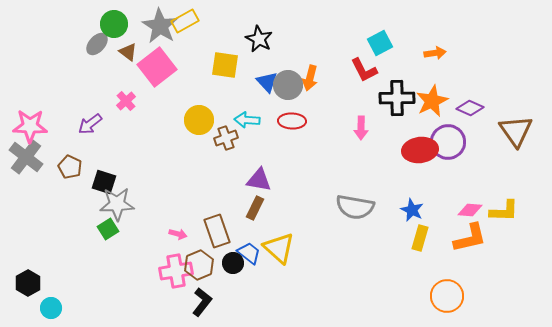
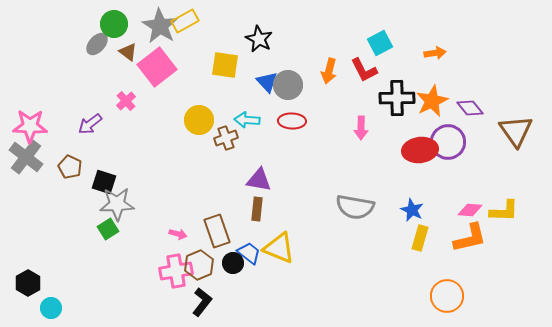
orange arrow at (310, 78): moved 19 px right, 7 px up
purple diamond at (470, 108): rotated 28 degrees clockwise
brown rectangle at (255, 208): moved 2 px right, 1 px down; rotated 20 degrees counterclockwise
yellow triangle at (279, 248): rotated 20 degrees counterclockwise
